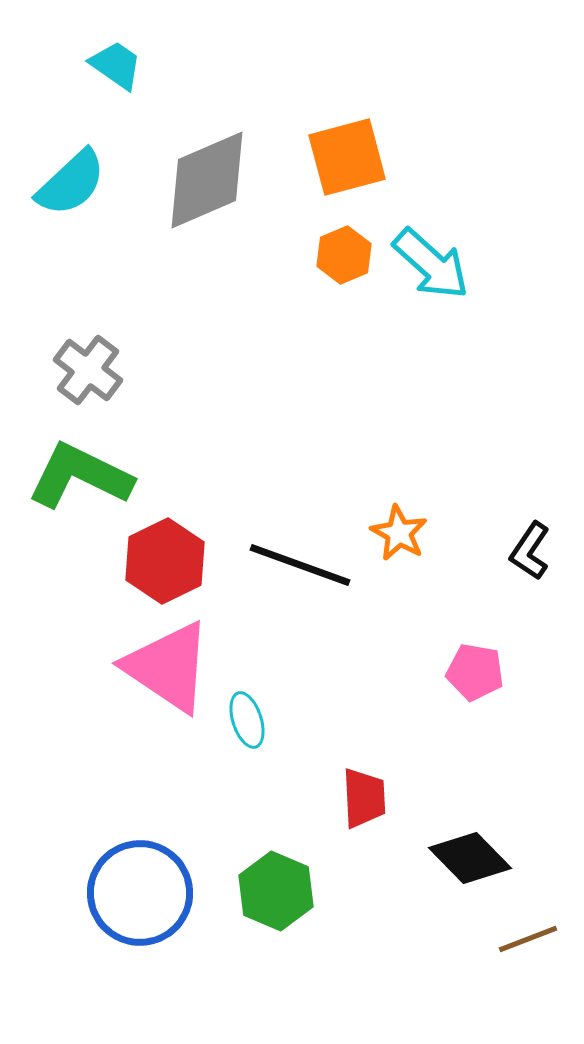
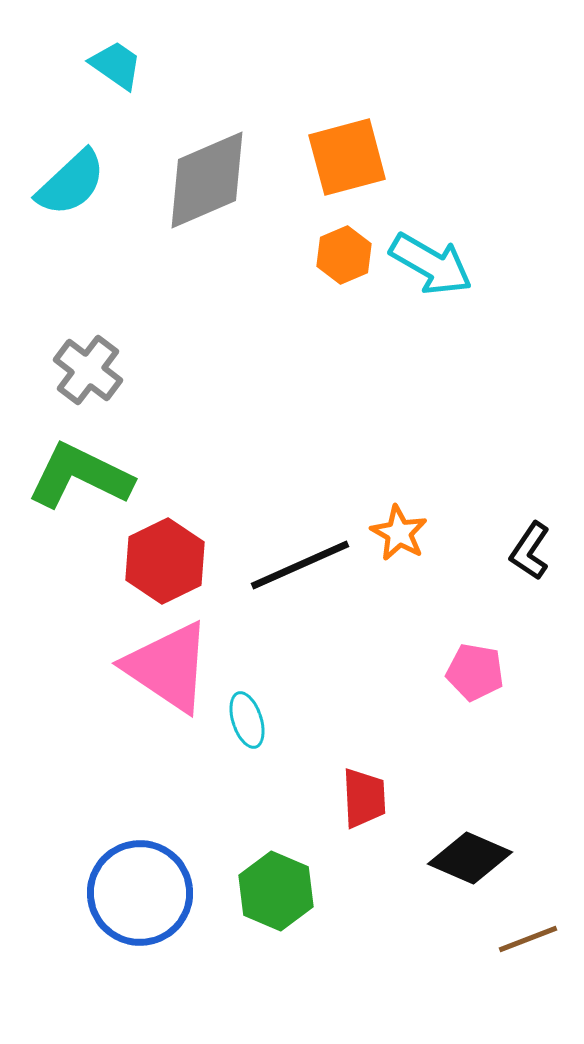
cyan arrow: rotated 12 degrees counterclockwise
black line: rotated 44 degrees counterclockwise
black diamond: rotated 22 degrees counterclockwise
